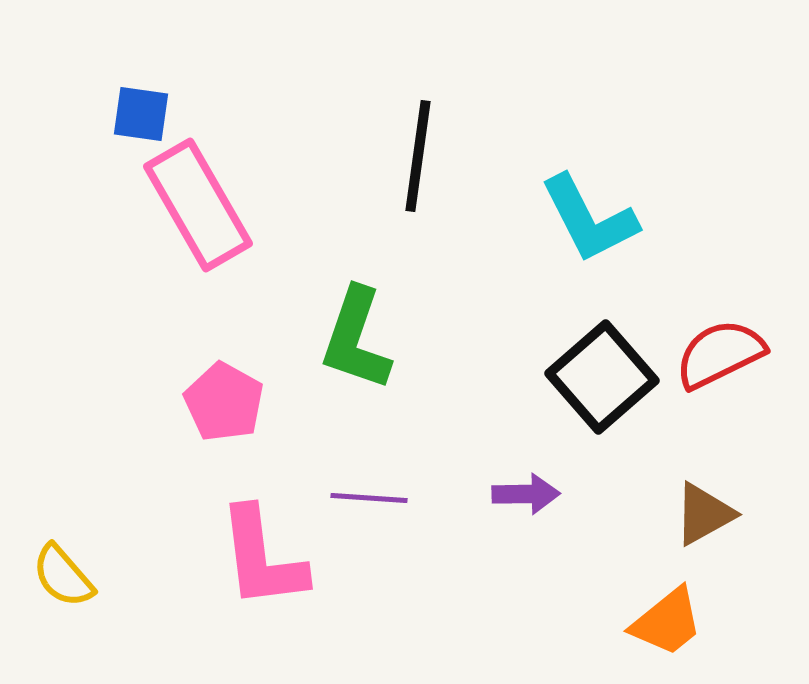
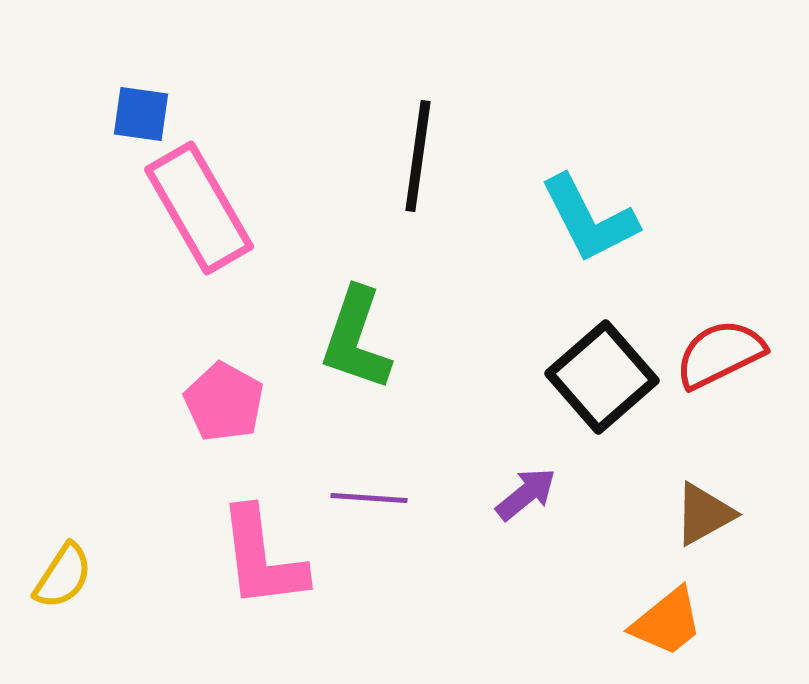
pink rectangle: moved 1 px right, 3 px down
purple arrow: rotated 38 degrees counterclockwise
yellow semicircle: rotated 106 degrees counterclockwise
